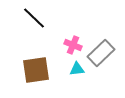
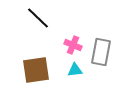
black line: moved 4 px right
gray rectangle: moved 1 px up; rotated 36 degrees counterclockwise
cyan triangle: moved 2 px left, 1 px down
